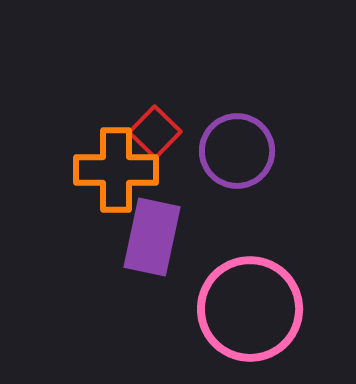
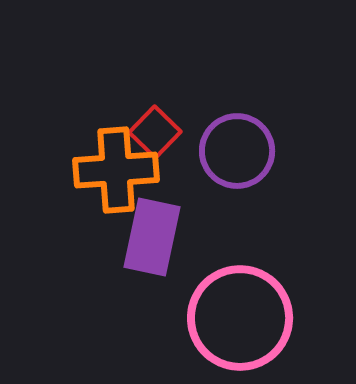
orange cross: rotated 4 degrees counterclockwise
pink circle: moved 10 px left, 9 px down
